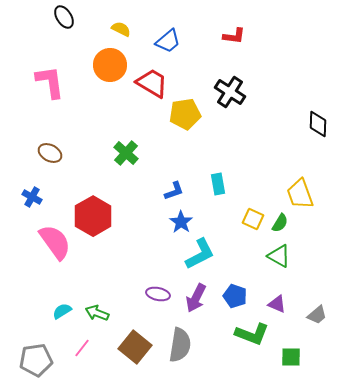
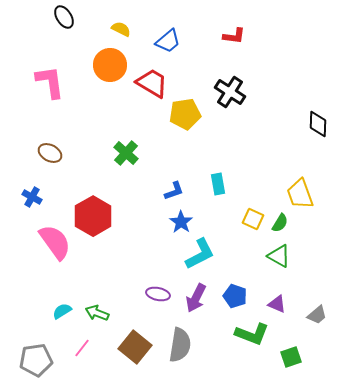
green square: rotated 20 degrees counterclockwise
